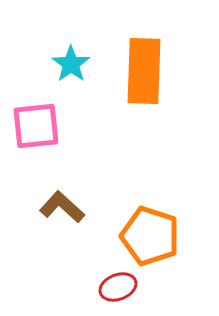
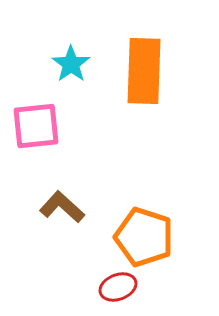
orange pentagon: moved 6 px left, 1 px down
